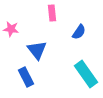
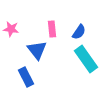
pink rectangle: moved 16 px down
cyan rectangle: moved 15 px up
